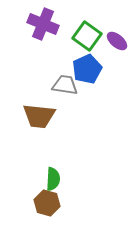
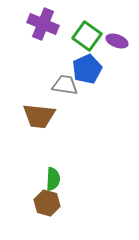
purple ellipse: rotated 20 degrees counterclockwise
